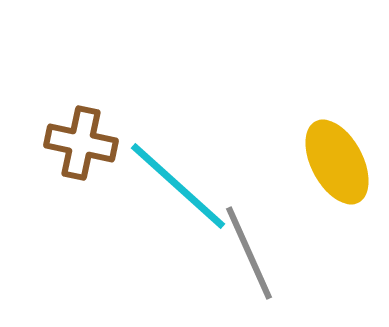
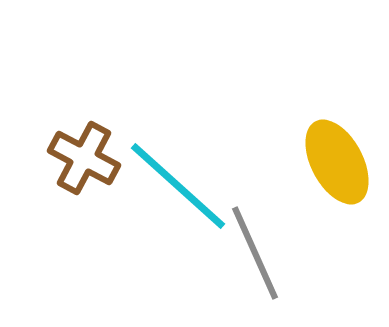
brown cross: moved 3 px right, 15 px down; rotated 16 degrees clockwise
gray line: moved 6 px right
